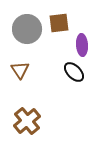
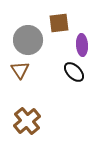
gray circle: moved 1 px right, 11 px down
